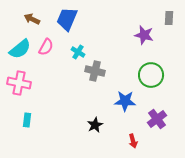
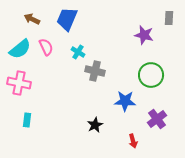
pink semicircle: rotated 54 degrees counterclockwise
